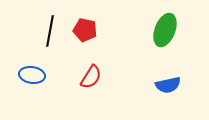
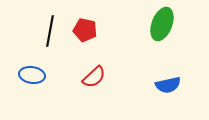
green ellipse: moved 3 px left, 6 px up
red semicircle: moved 3 px right; rotated 15 degrees clockwise
